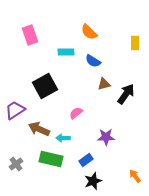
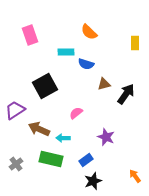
blue semicircle: moved 7 px left, 3 px down; rotated 14 degrees counterclockwise
purple star: rotated 24 degrees clockwise
